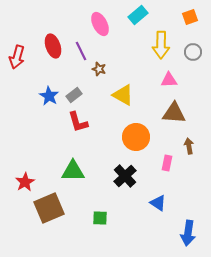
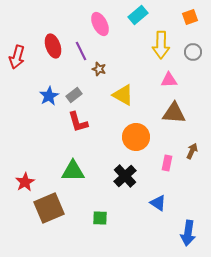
blue star: rotated 12 degrees clockwise
brown arrow: moved 3 px right, 5 px down; rotated 35 degrees clockwise
